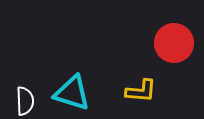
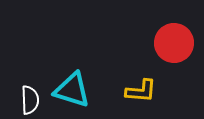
cyan triangle: moved 3 px up
white semicircle: moved 5 px right, 1 px up
